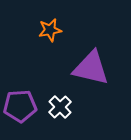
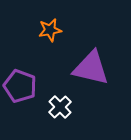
purple pentagon: moved 20 px up; rotated 24 degrees clockwise
